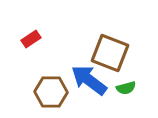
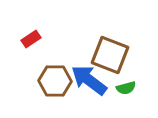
brown square: moved 2 px down
brown hexagon: moved 4 px right, 11 px up
